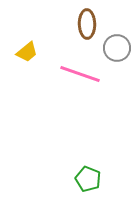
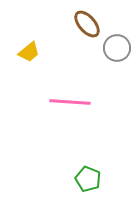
brown ellipse: rotated 40 degrees counterclockwise
yellow trapezoid: moved 2 px right
pink line: moved 10 px left, 28 px down; rotated 15 degrees counterclockwise
